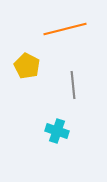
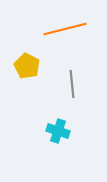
gray line: moved 1 px left, 1 px up
cyan cross: moved 1 px right
